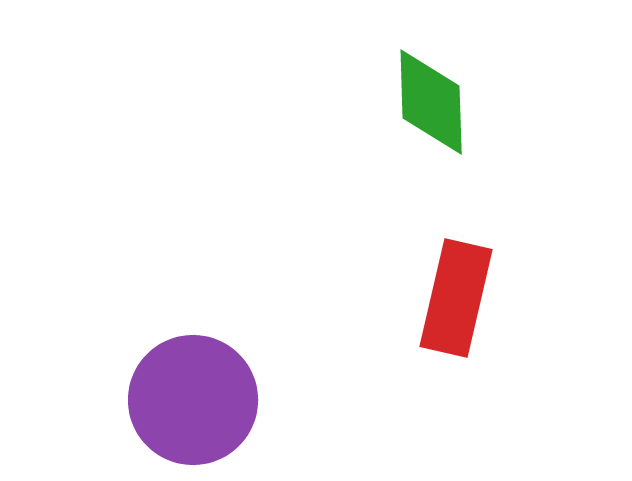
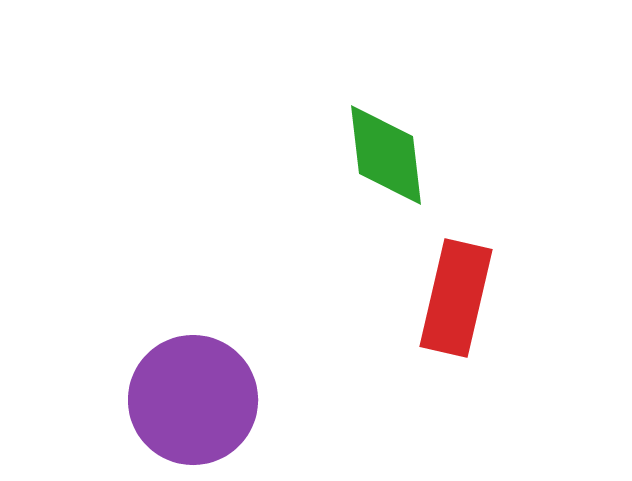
green diamond: moved 45 px left, 53 px down; rotated 5 degrees counterclockwise
